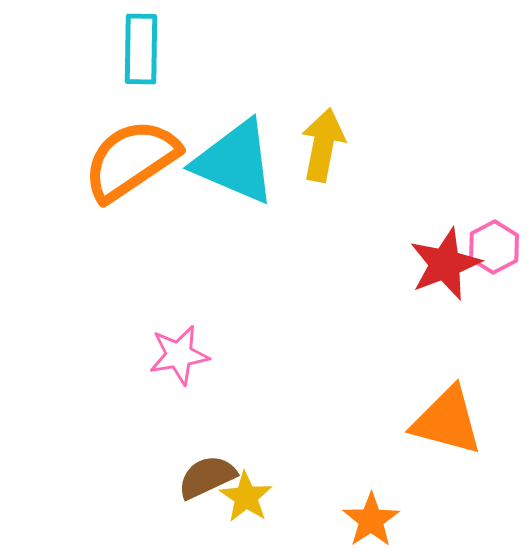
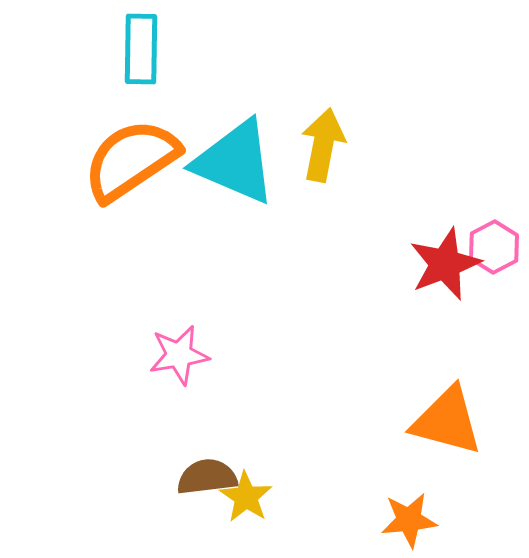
brown semicircle: rotated 18 degrees clockwise
orange star: moved 38 px right; rotated 28 degrees clockwise
